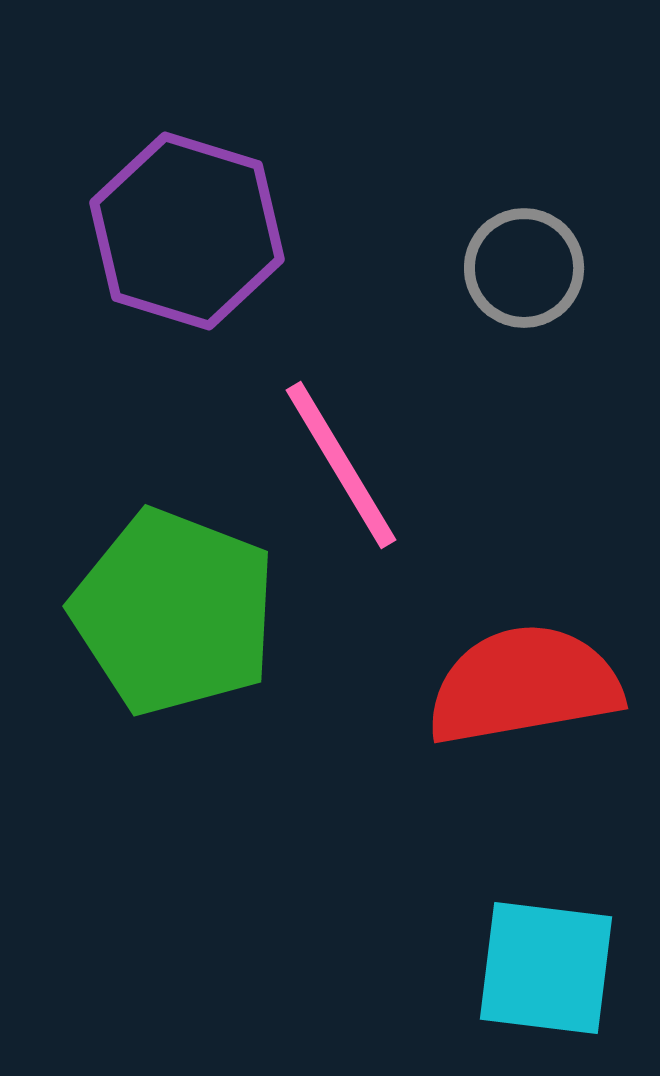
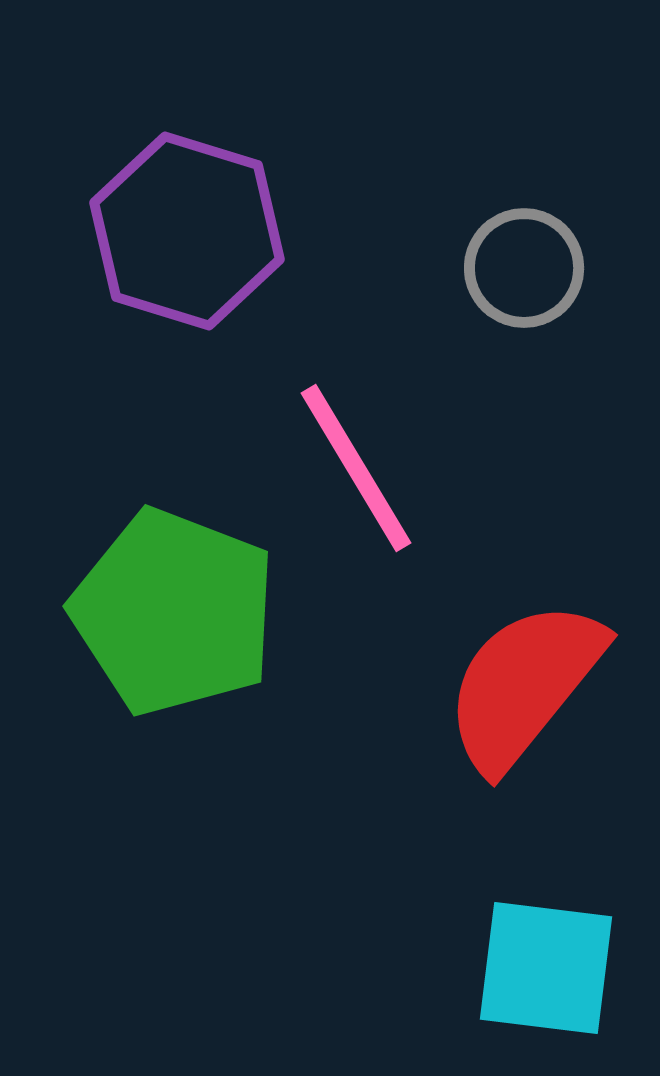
pink line: moved 15 px right, 3 px down
red semicircle: rotated 41 degrees counterclockwise
